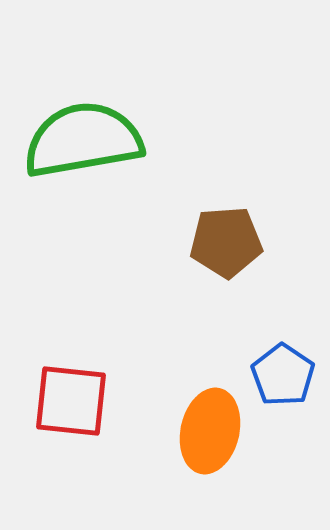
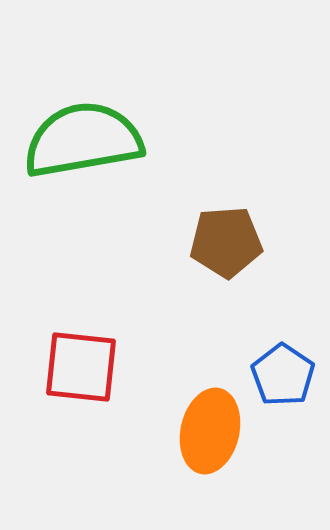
red square: moved 10 px right, 34 px up
